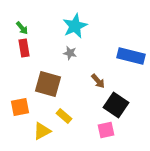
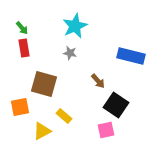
brown square: moved 4 px left
